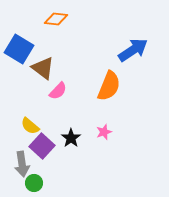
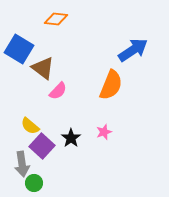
orange semicircle: moved 2 px right, 1 px up
